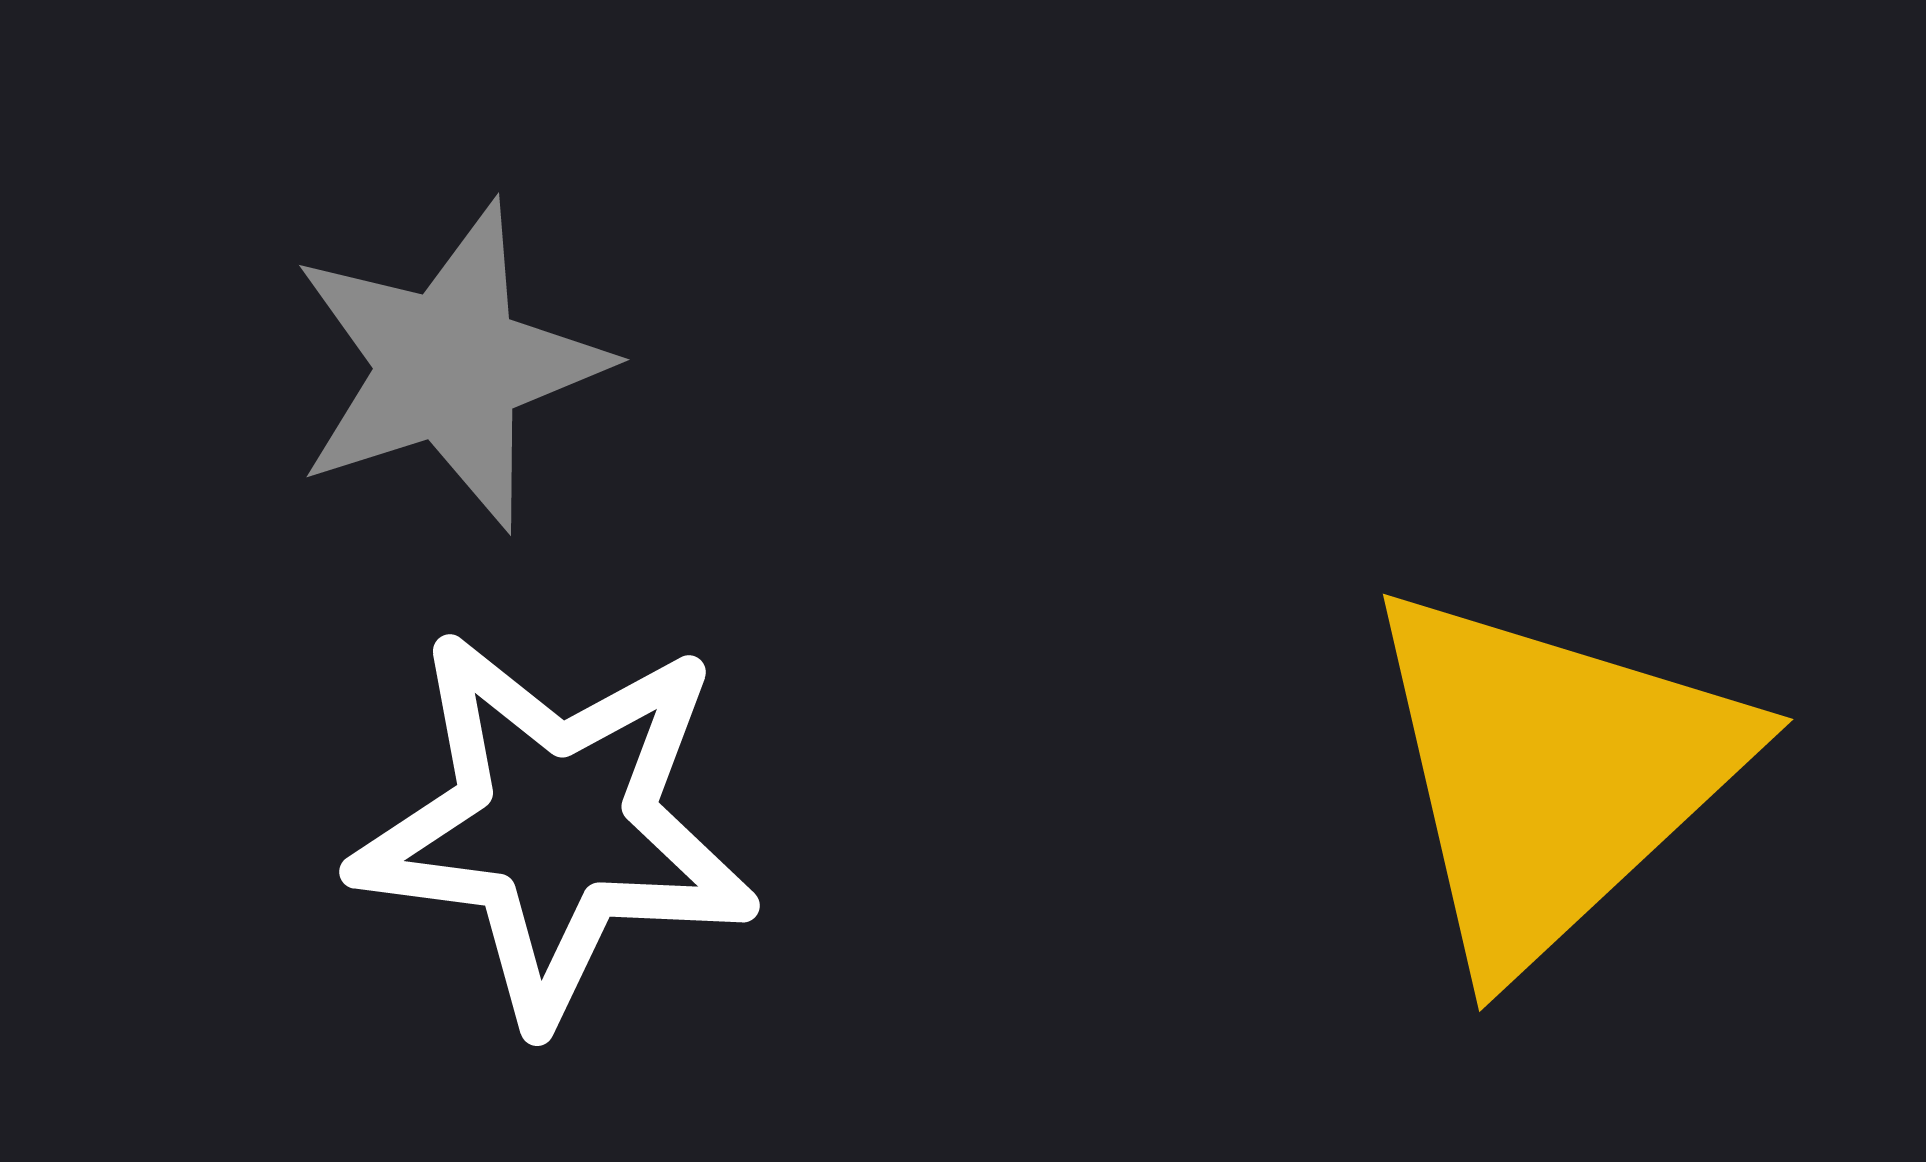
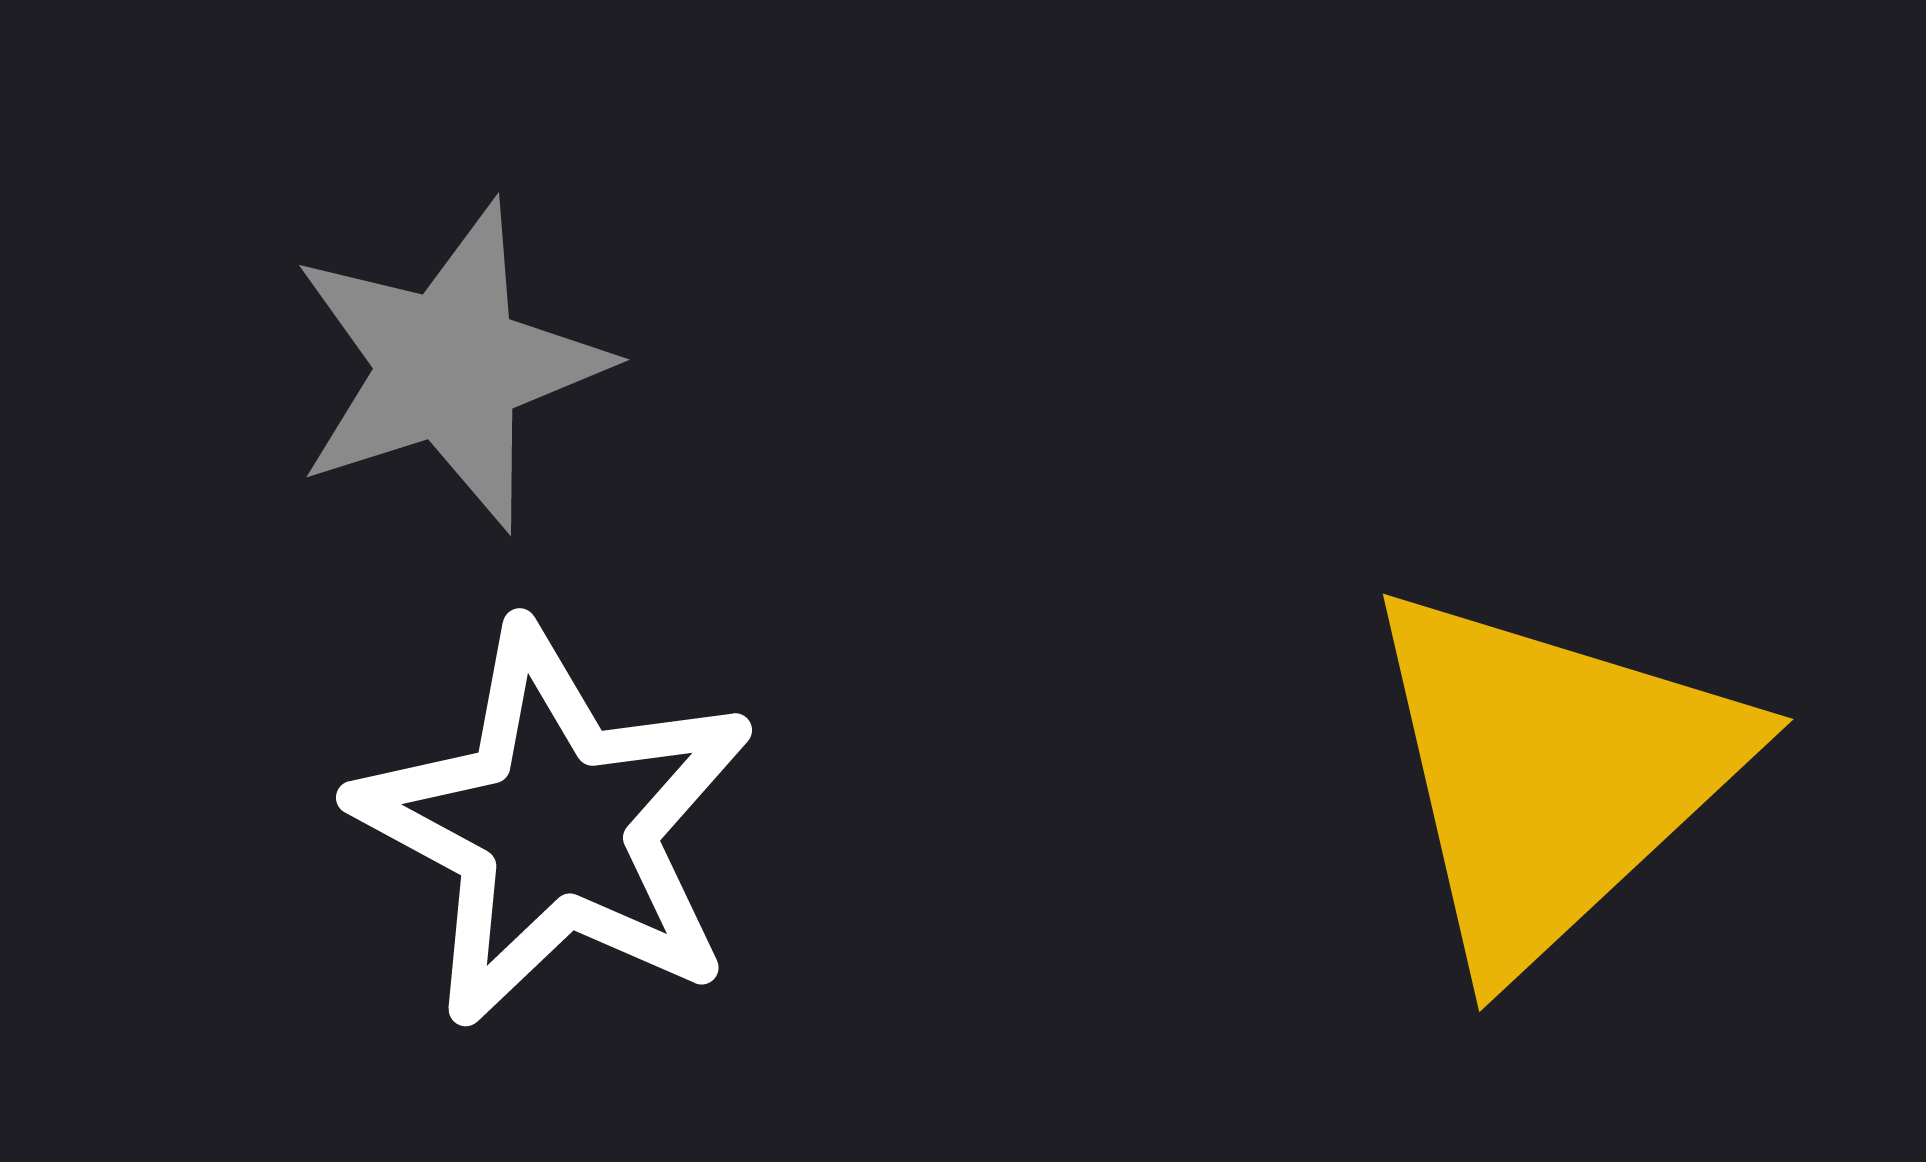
white star: rotated 21 degrees clockwise
